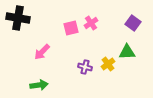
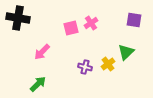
purple square: moved 1 px right, 3 px up; rotated 28 degrees counterclockwise
green triangle: moved 1 px left; rotated 42 degrees counterclockwise
green arrow: moved 1 px left, 1 px up; rotated 36 degrees counterclockwise
